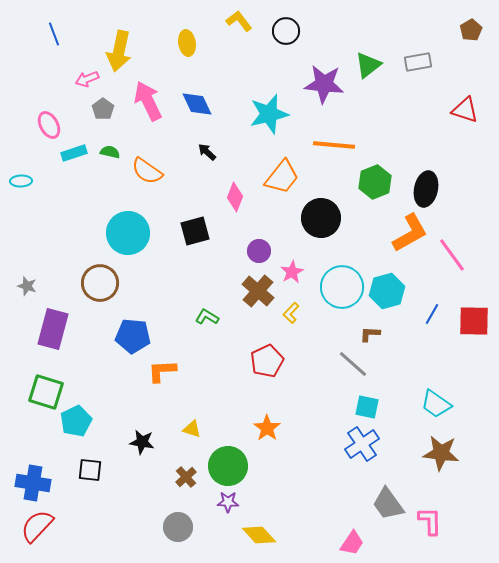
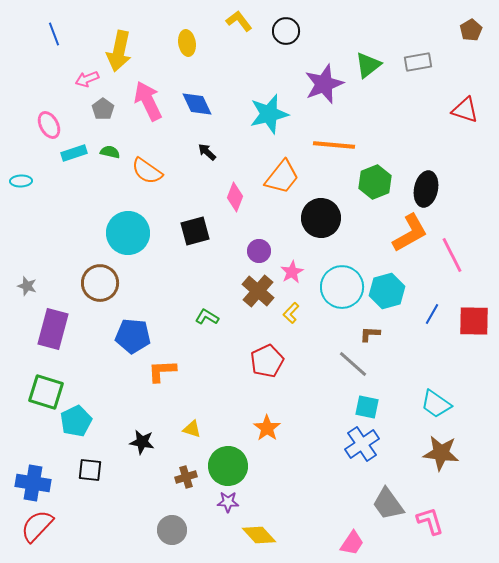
purple star at (324, 84): rotated 27 degrees counterclockwise
pink line at (452, 255): rotated 9 degrees clockwise
brown cross at (186, 477): rotated 25 degrees clockwise
pink L-shape at (430, 521): rotated 16 degrees counterclockwise
gray circle at (178, 527): moved 6 px left, 3 px down
